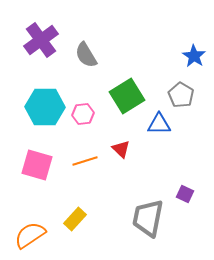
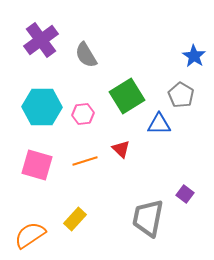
cyan hexagon: moved 3 px left
purple square: rotated 12 degrees clockwise
